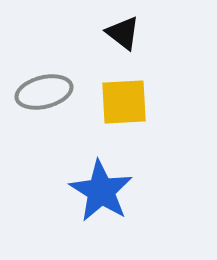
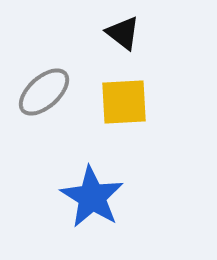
gray ellipse: rotated 28 degrees counterclockwise
blue star: moved 9 px left, 6 px down
